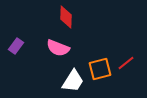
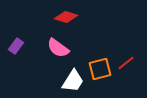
red diamond: rotated 75 degrees counterclockwise
pink semicircle: rotated 15 degrees clockwise
